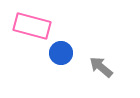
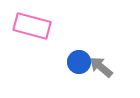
blue circle: moved 18 px right, 9 px down
